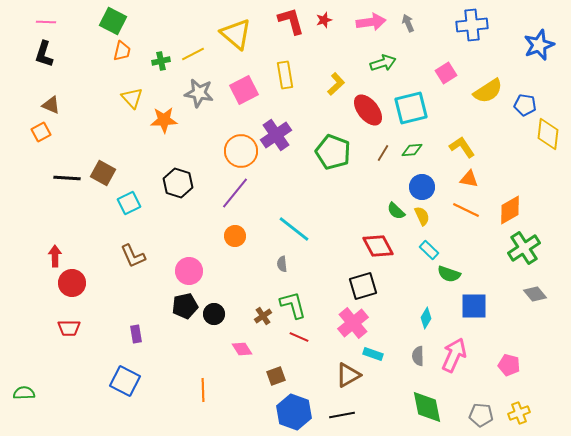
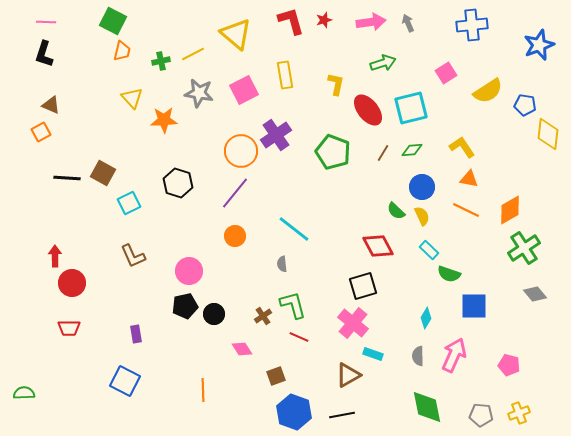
yellow L-shape at (336, 84): rotated 35 degrees counterclockwise
pink cross at (353, 323): rotated 12 degrees counterclockwise
